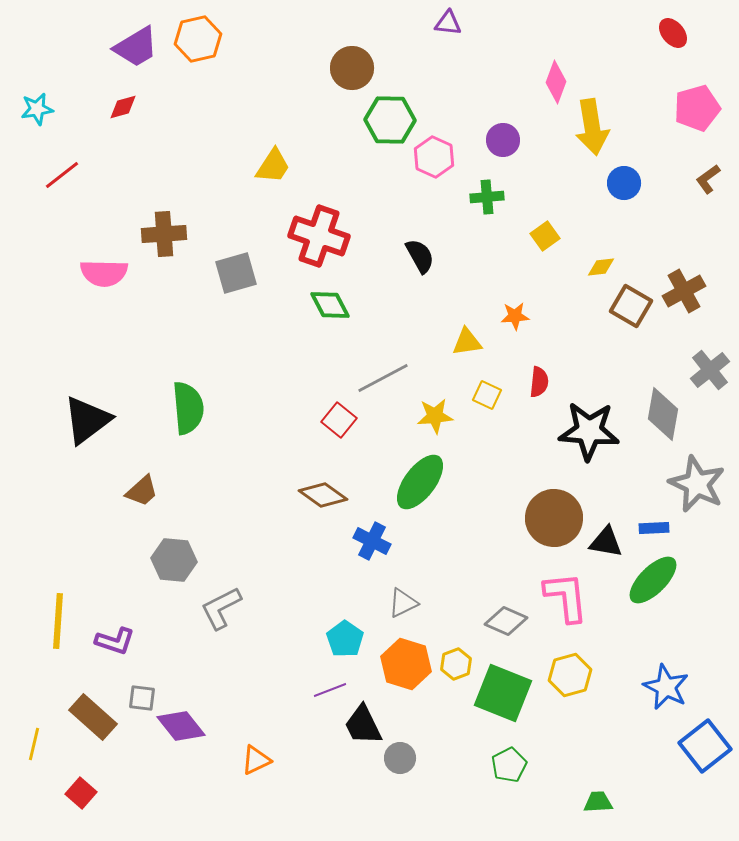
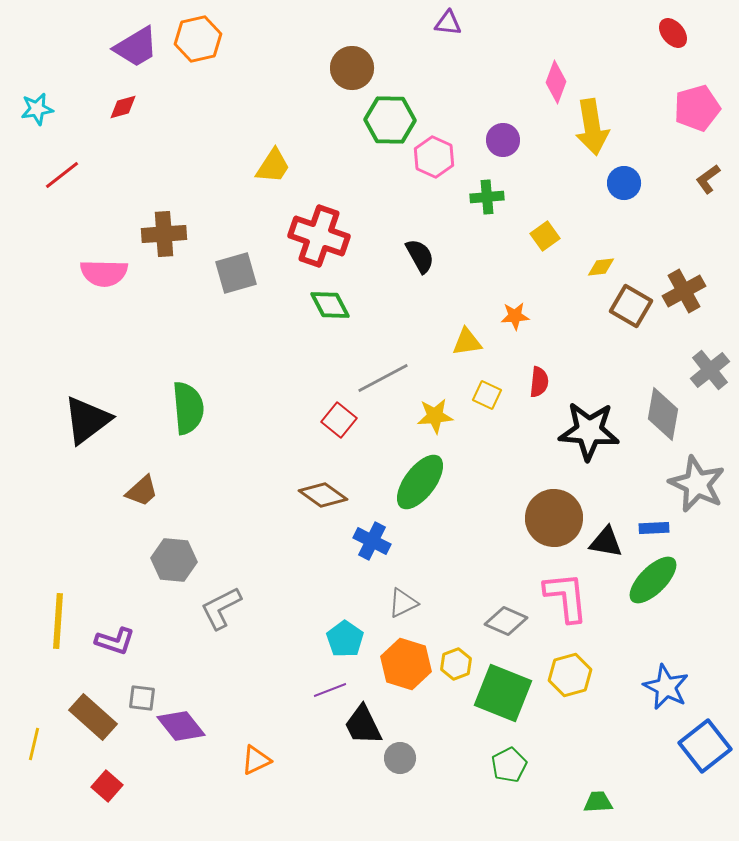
red square at (81, 793): moved 26 px right, 7 px up
